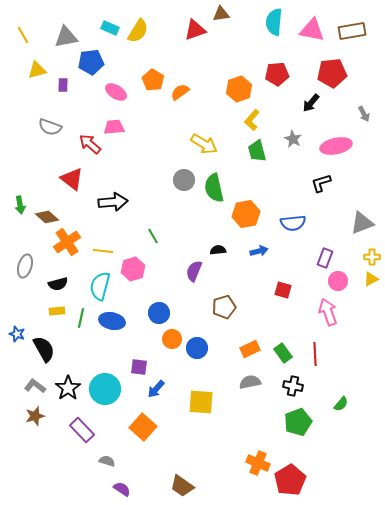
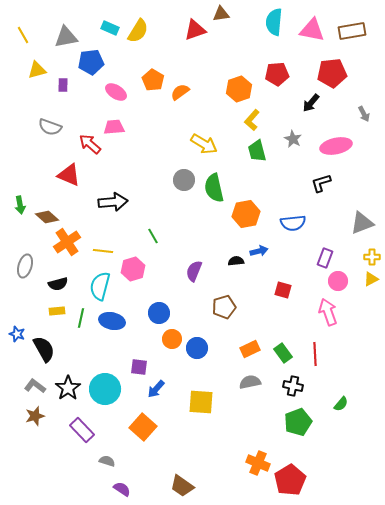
red triangle at (72, 179): moved 3 px left, 4 px up; rotated 15 degrees counterclockwise
black semicircle at (218, 250): moved 18 px right, 11 px down
